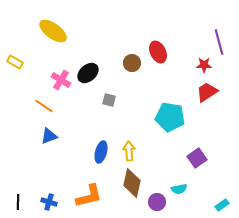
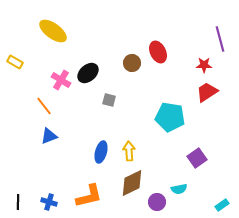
purple line: moved 1 px right, 3 px up
orange line: rotated 18 degrees clockwise
brown diamond: rotated 52 degrees clockwise
